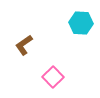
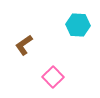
cyan hexagon: moved 3 px left, 2 px down
